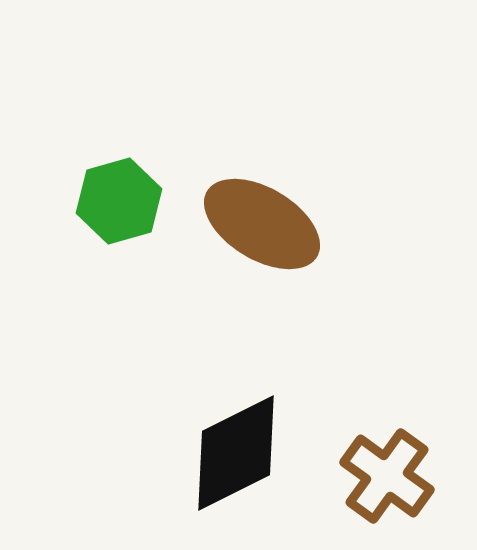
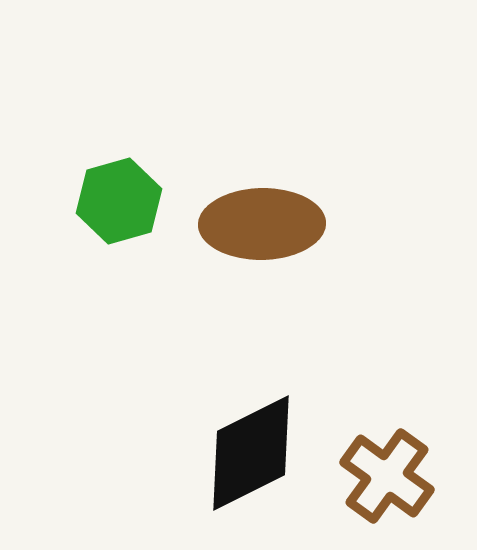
brown ellipse: rotated 32 degrees counterclockwise
black diamond: moved 15 px right
